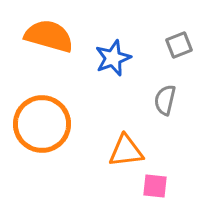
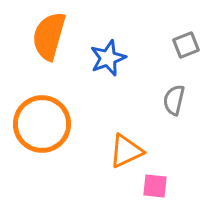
orange semicircle: rotated 90 degrees counterclockwise
gray square: moved 7 px right
blue star: moved 5 px left
gray semicircle: moved 9 px right
orange triangle: rotated 18 degrees counterclockwise
